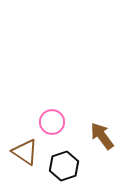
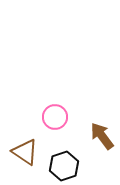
pink circle: moved 3 px right, 5 px up
